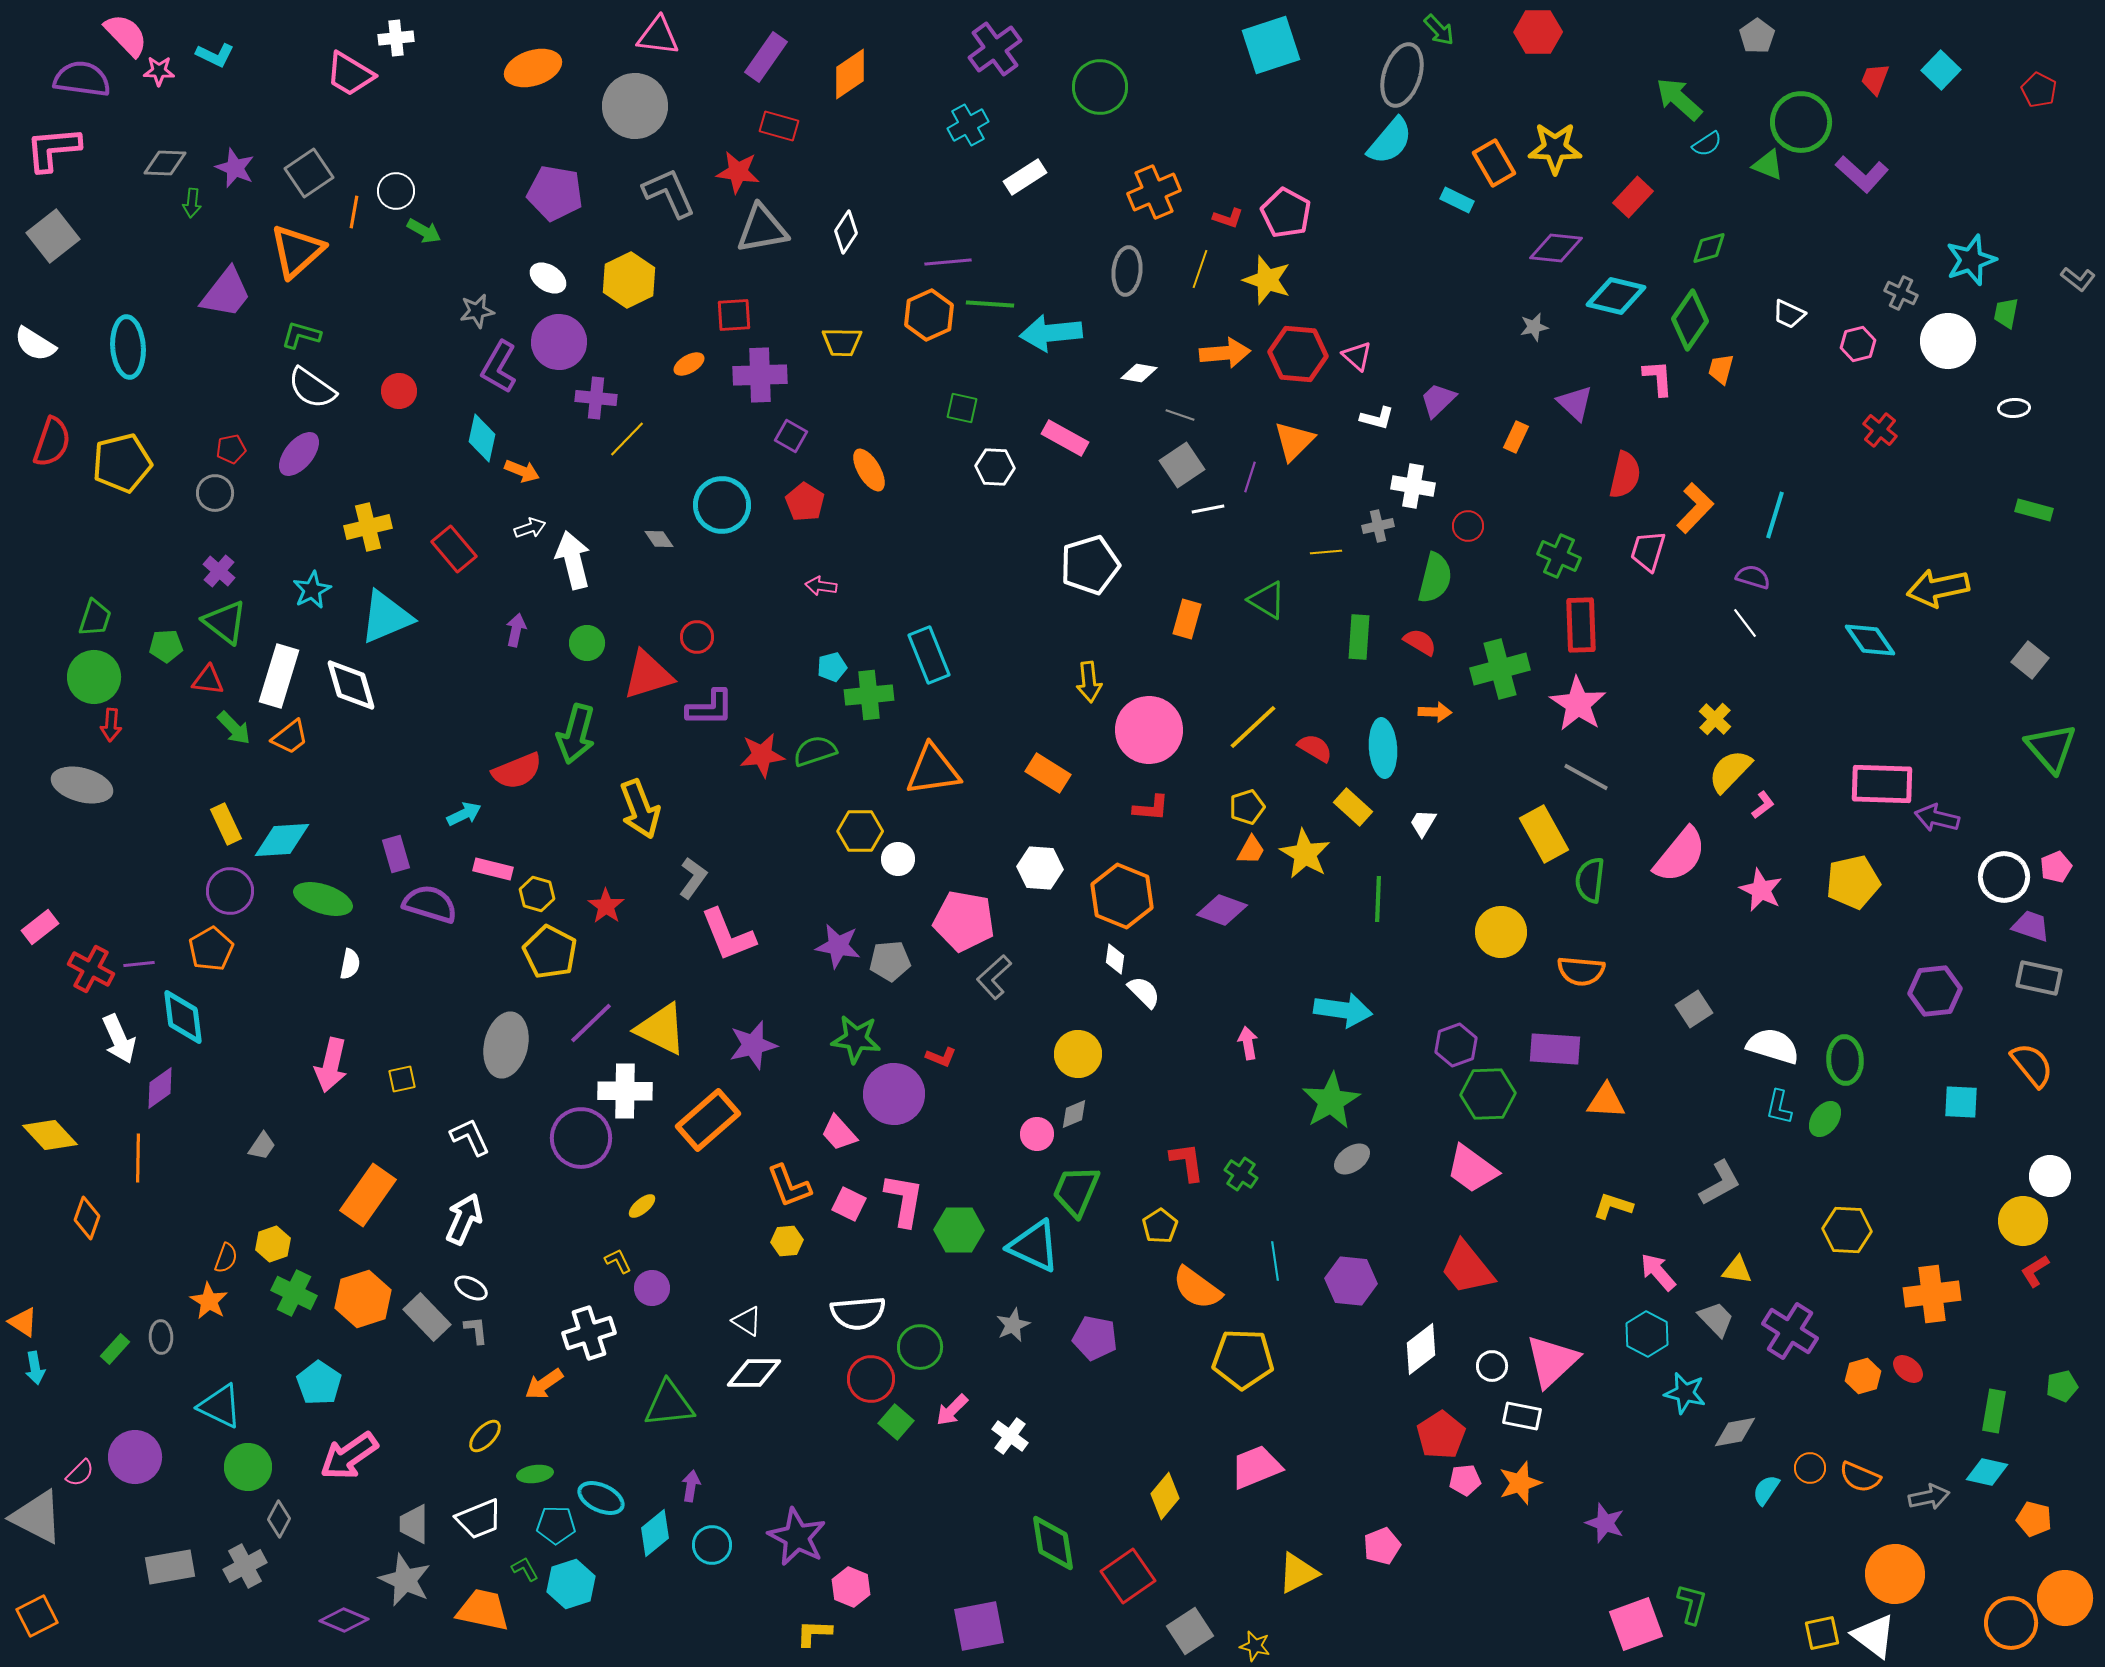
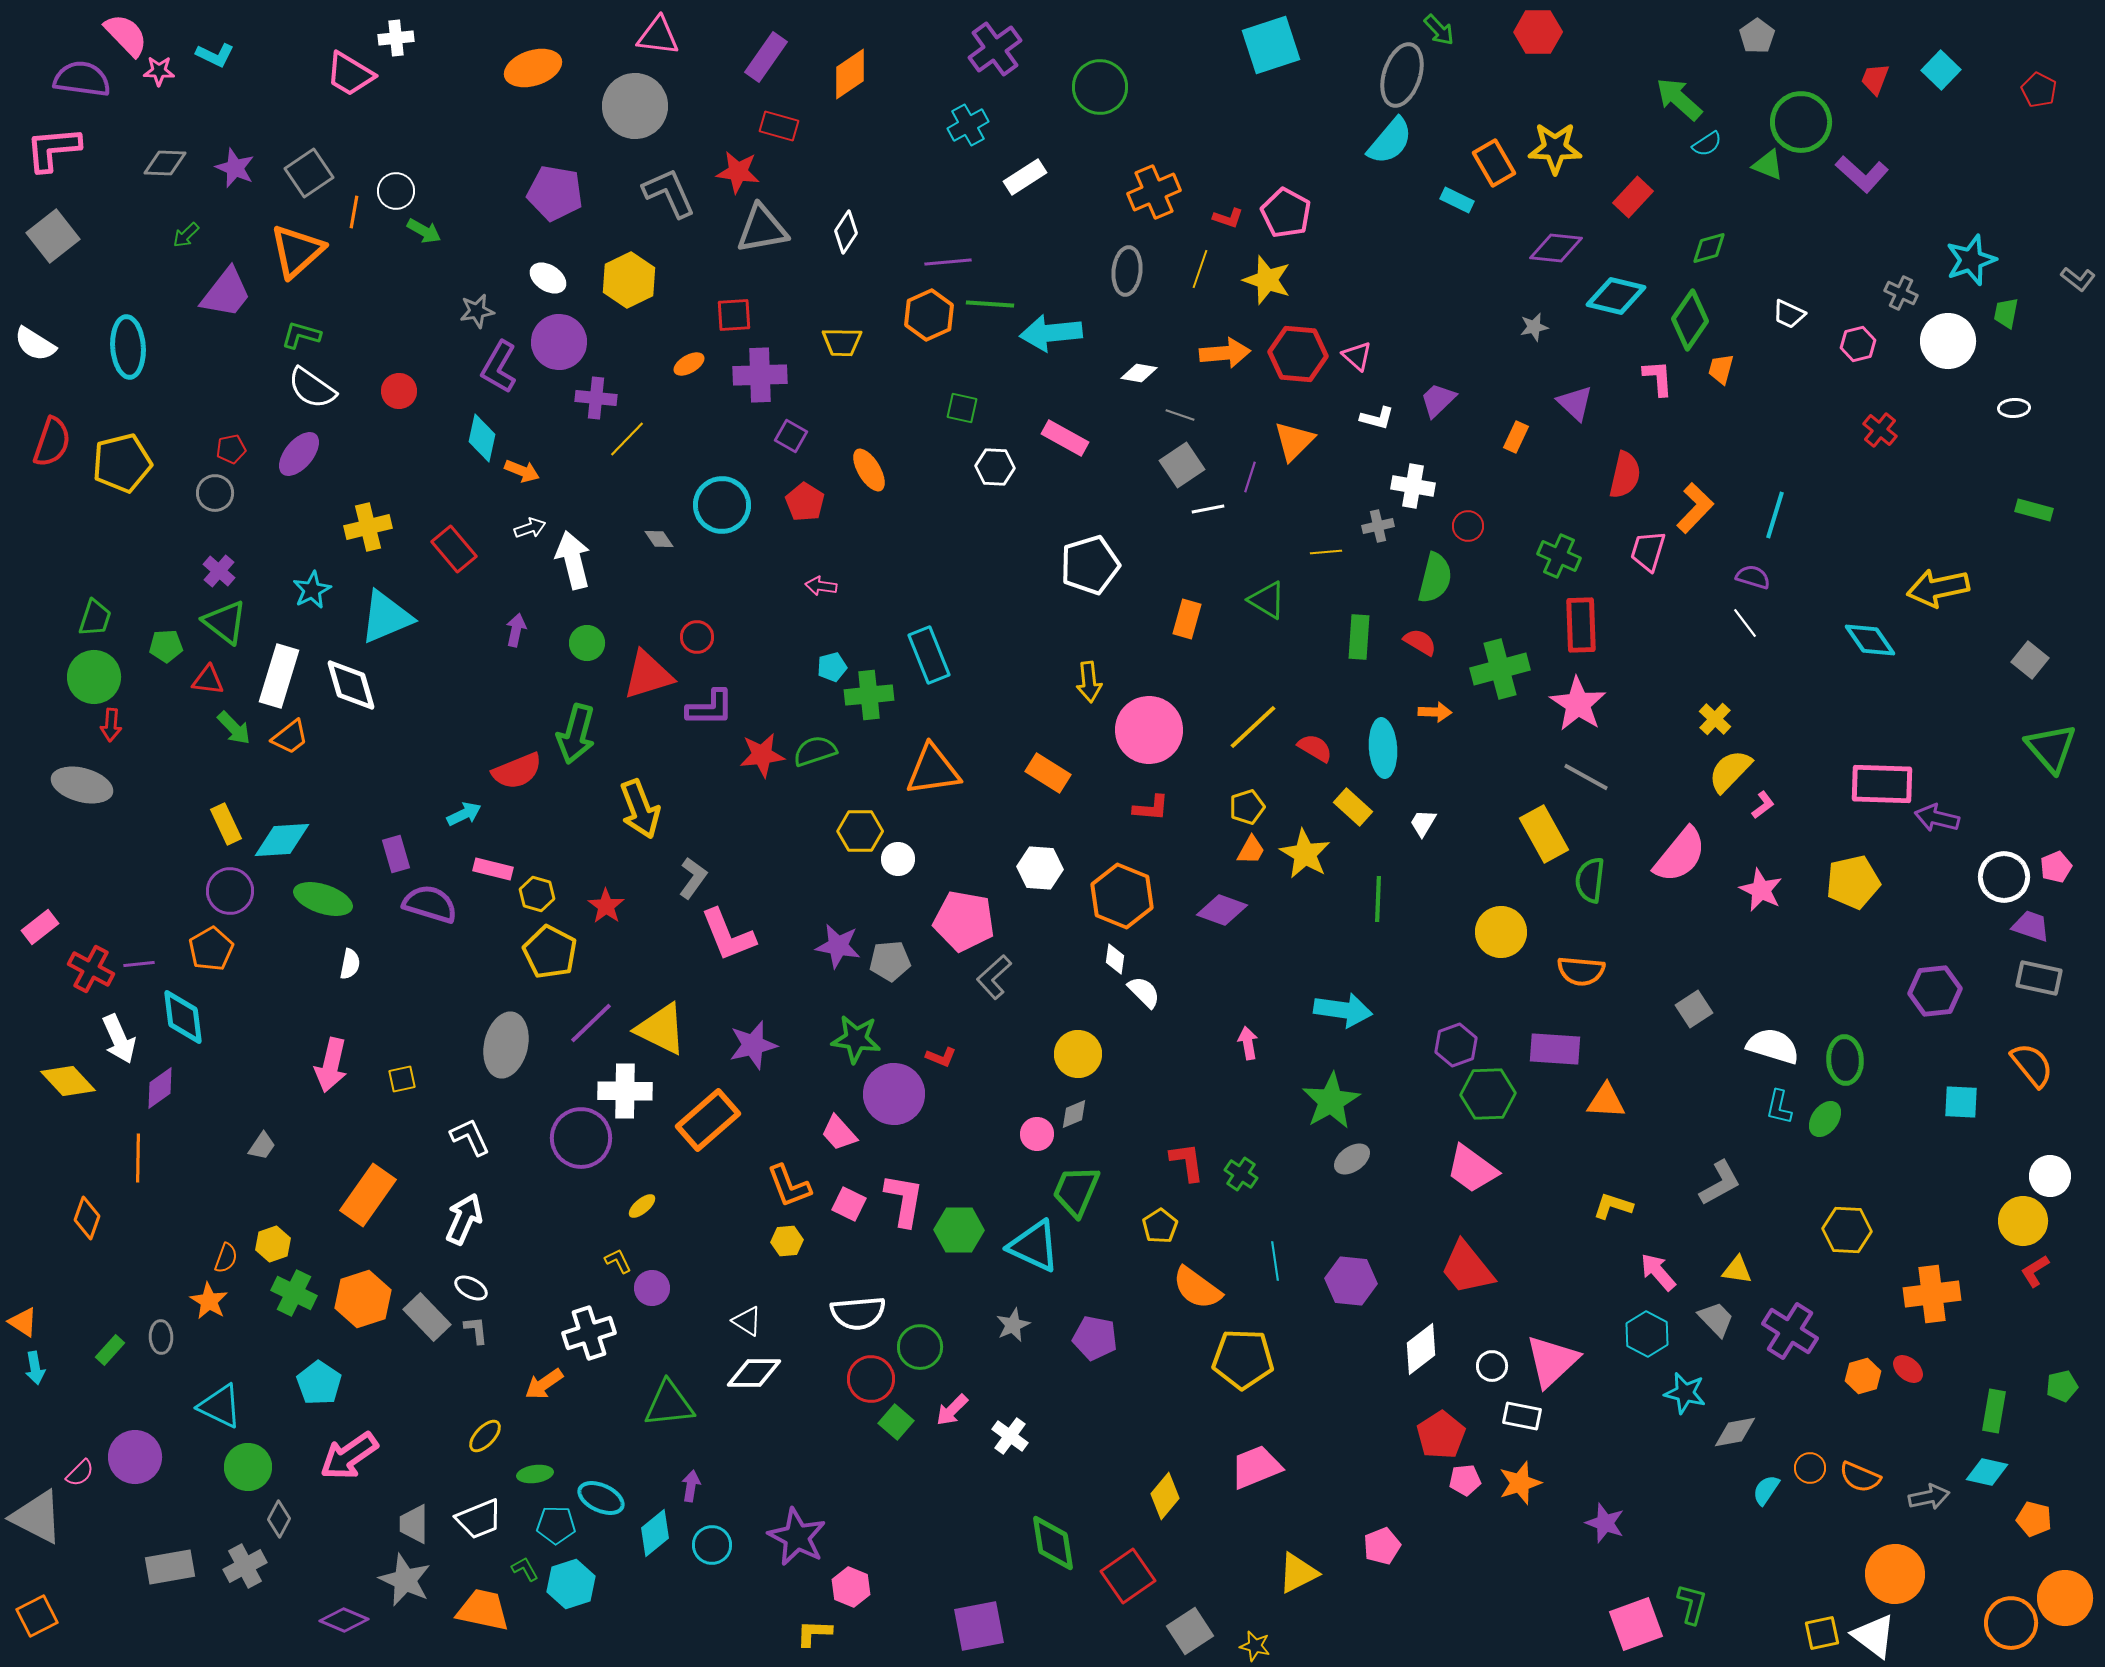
green arrow at (192, 203): moved 6 px left, 32 px down; rotated 40 degrees clockwise
yellow diamond at (50, 1135): moved 18 px right, 54 px up
green rectangle at (115, 1349): moved 5 px left, 1 px down
